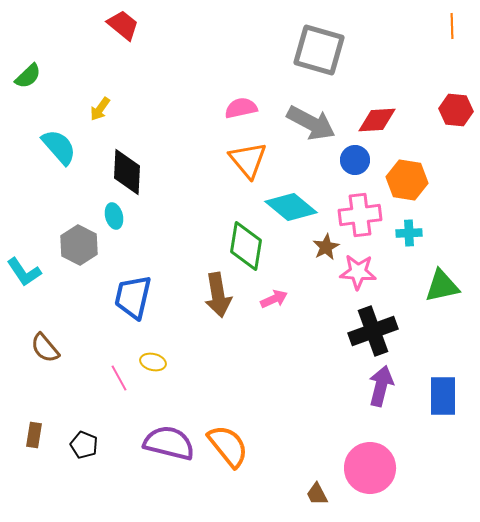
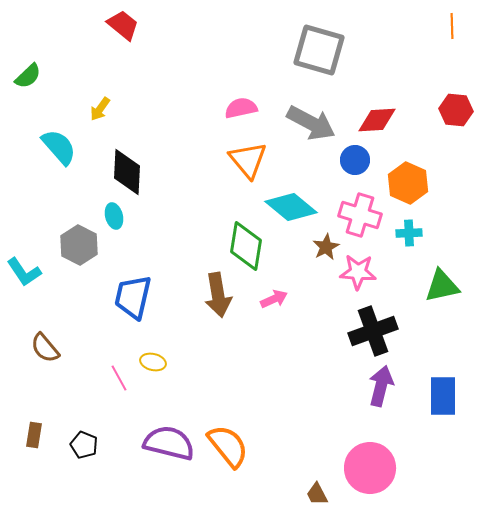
orange hexagon: moved 1 px right, 3 px down; rotated 15 degrees clockwise
pink cross: rotated 24 degrees clockwise
